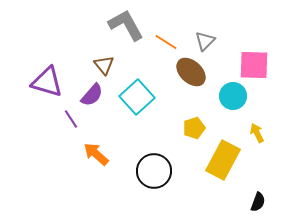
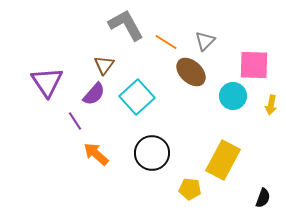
brown triangle: rotated 15 degrees clockwise
purple triangle: rotated 40 degrees clockwise
purple semicircle: moved 2 px right, 1 px up
purple line: moved 4 px right, 2 px down
yellow pentagon: moved 4 px left, 61 px down; rotated 25 degrees clockwise
yellow arrow: moved 14 px right, 28 px up; rotated 144 degrees counterclockwise
black circle: moved 2 px left, 18 px up
black semicircle: moved 5 px right, 4 px up
